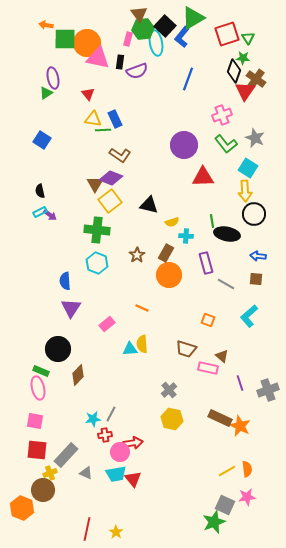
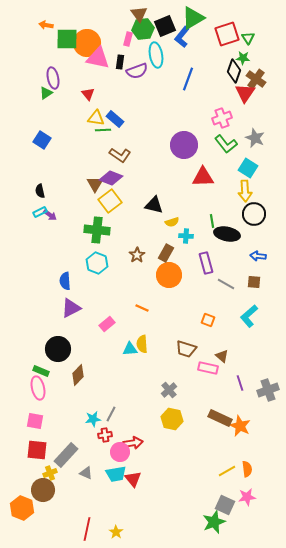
black square at (165, 26): rotated 25 degrees clockwise
green square at (65, 39): moved 2 px right
cyan ellipse at (156, 43): moved 12 px down
red triangle at (245, 91): moved 2 px down
pink cross at (222, 115): moved 3 px down
yellow triangle at (93, 119): moved 3 px right, 1 px up
blue rectangle at (115, 119): rotated 24 degrees counterclockwise
black triangle at (149, 205): moved 5 px right
brown square at (256, 279): moved 2 px left, 3 px down
purple triangle at (71, 308): rotated 30 degrees clockwise
